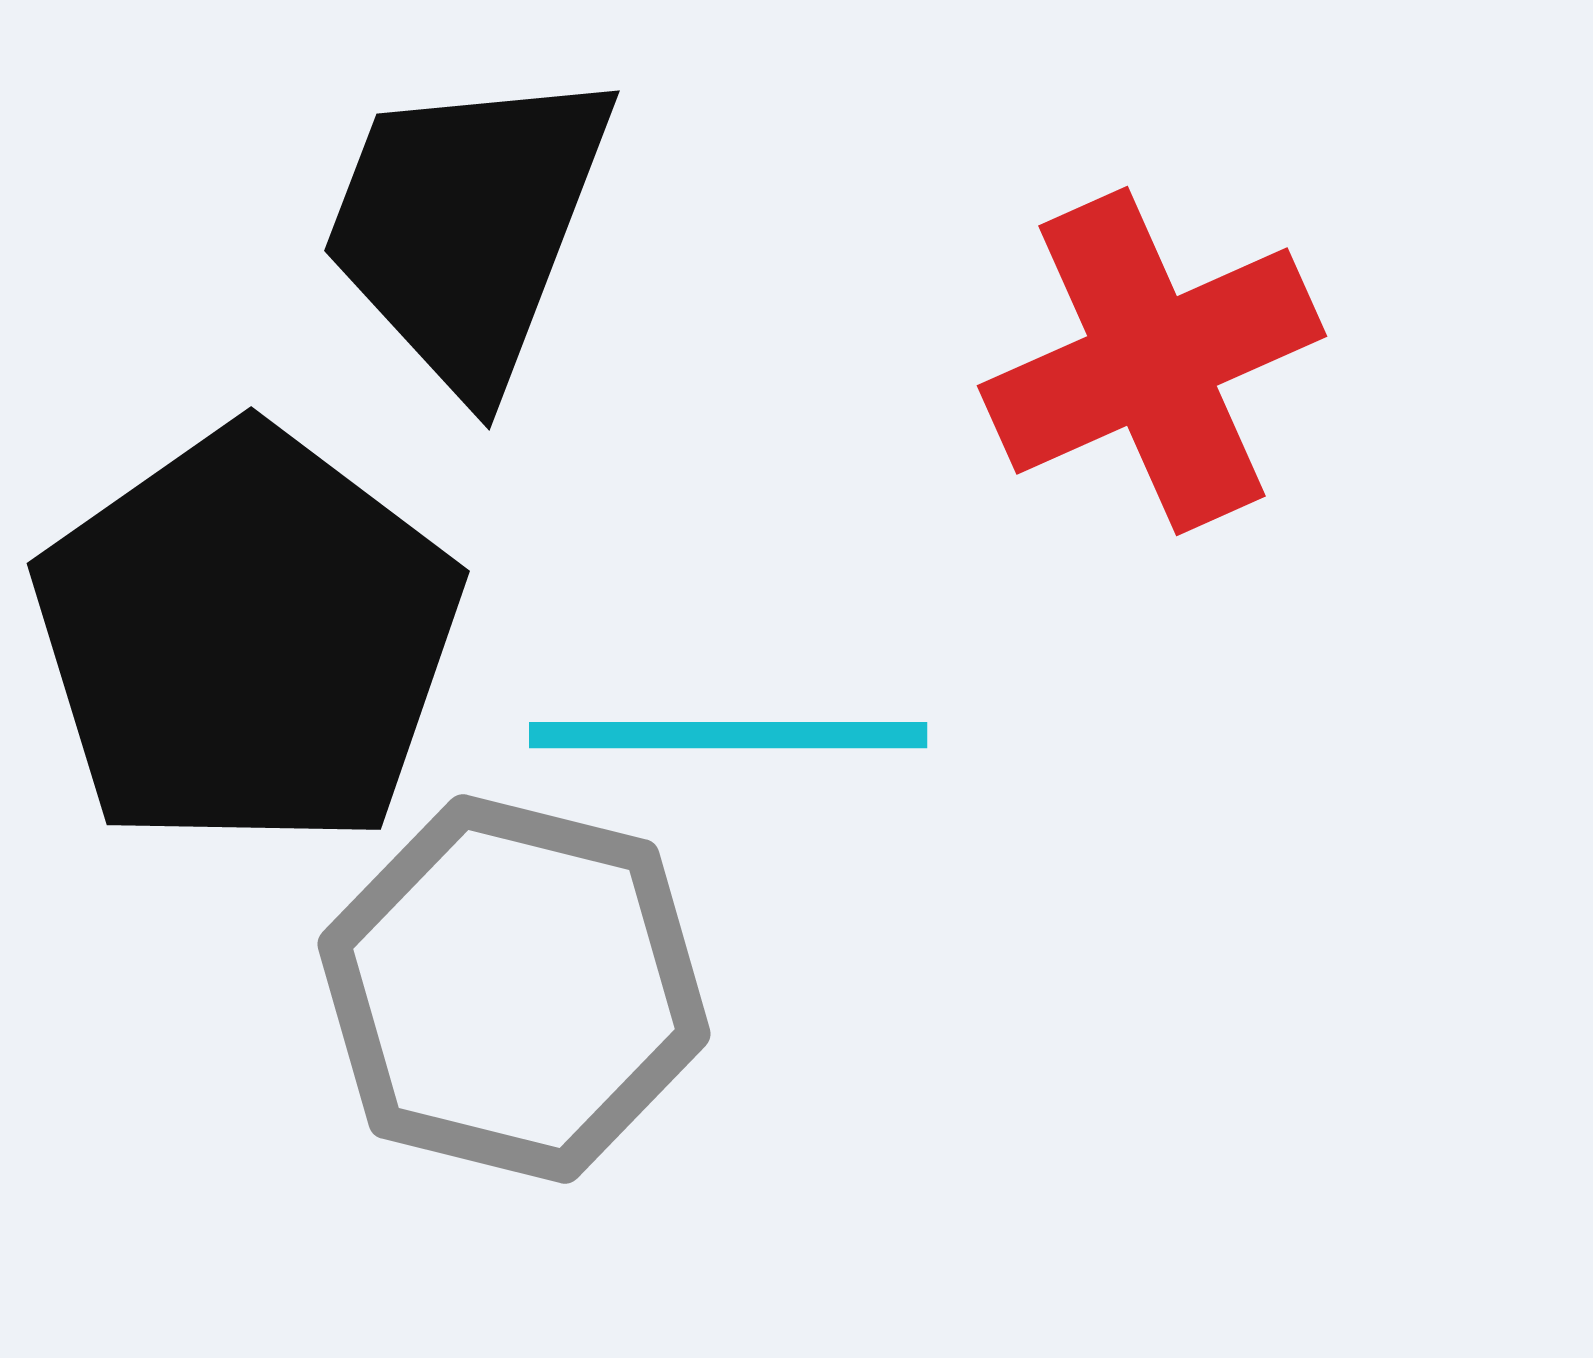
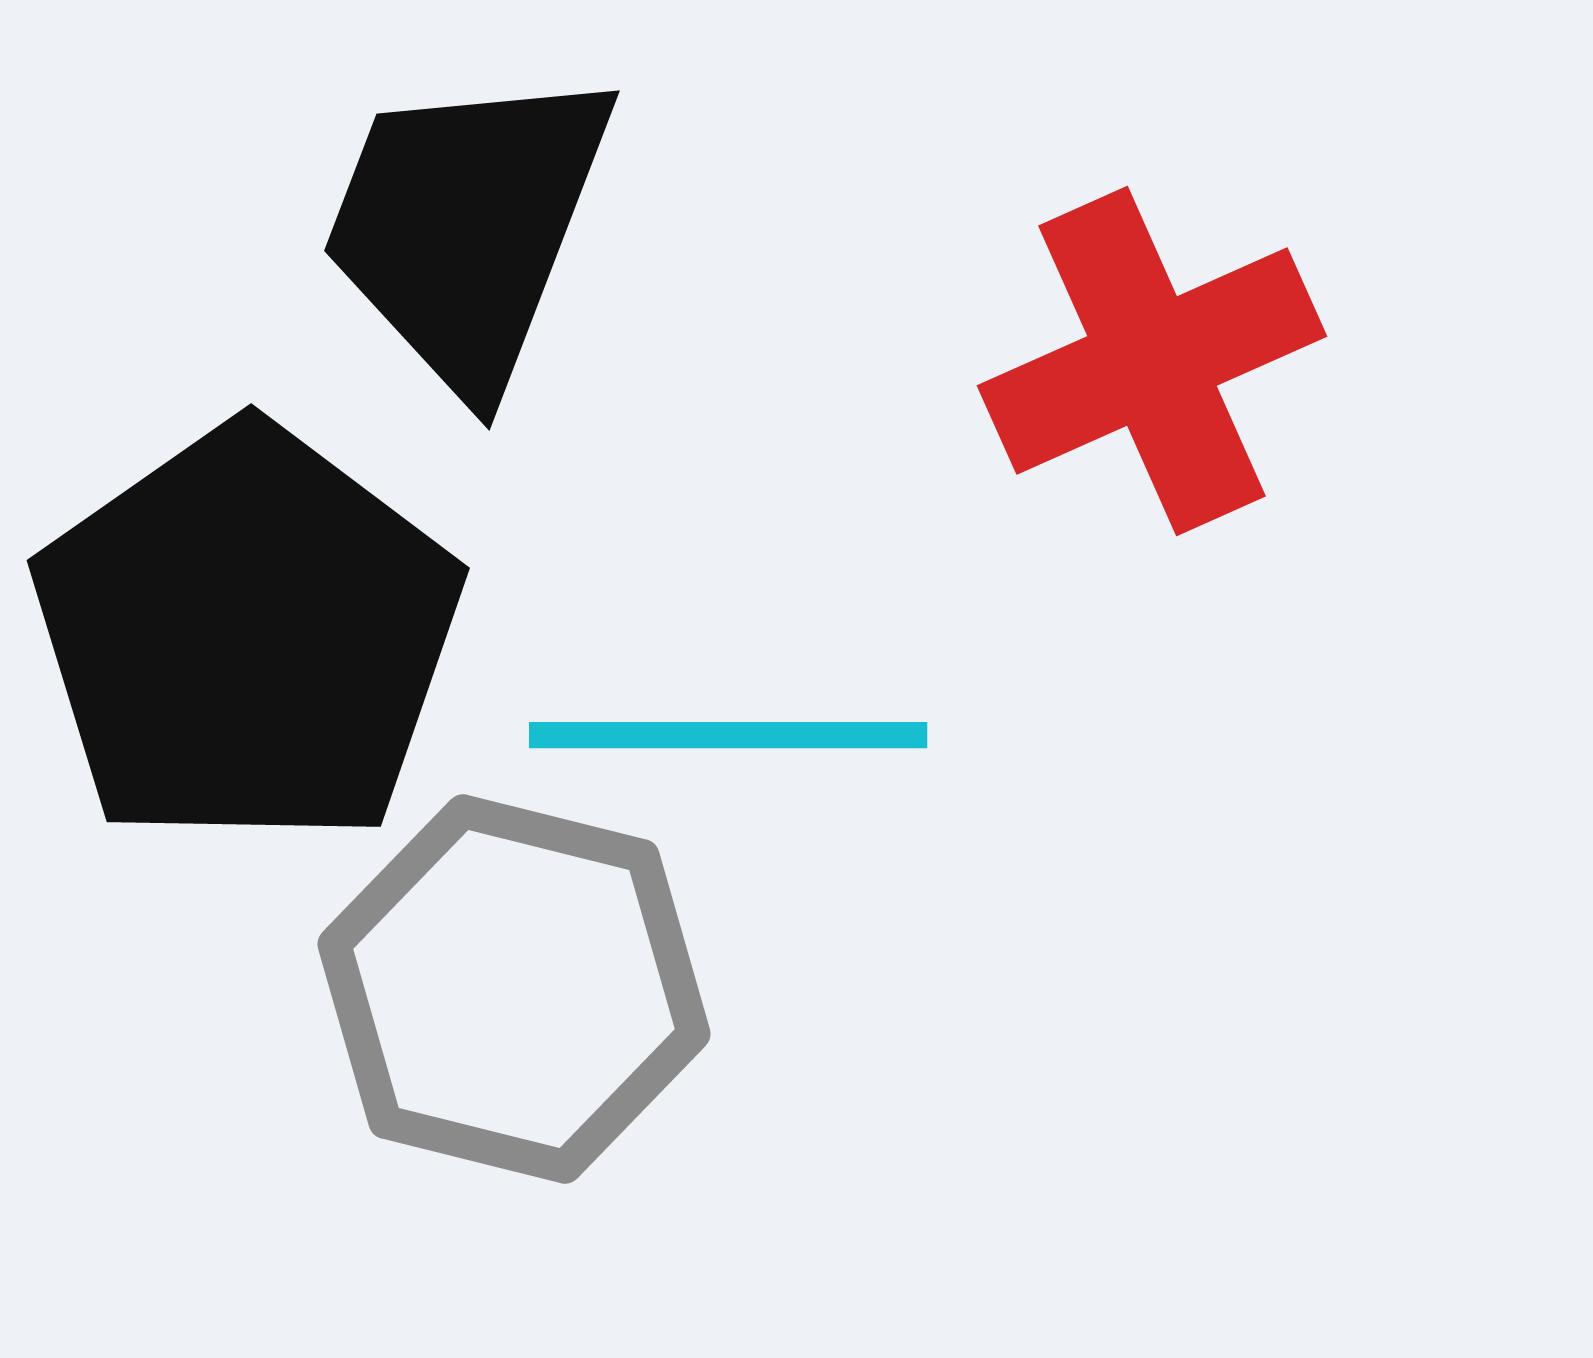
black pentagon: moved 3 px up
